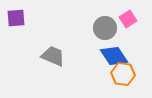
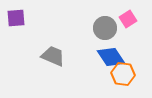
blue diamond: moved 3 px left, 1 px down
